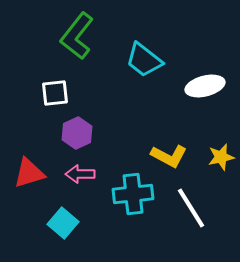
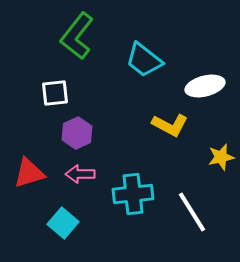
yellow L-shape: moved 1 px right, 31 px up
white line: moved 1 px right, 4 px down
